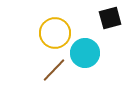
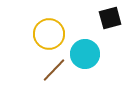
yellow circle: moved 6 px left, 1 px down
cyan circle: moved 1 px down
